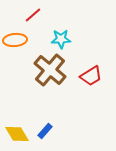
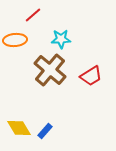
yellow diamond: moved 2 px right, 6 px up
